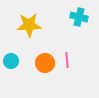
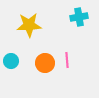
cyan cross: rotated 24 degrees counterclockwise
